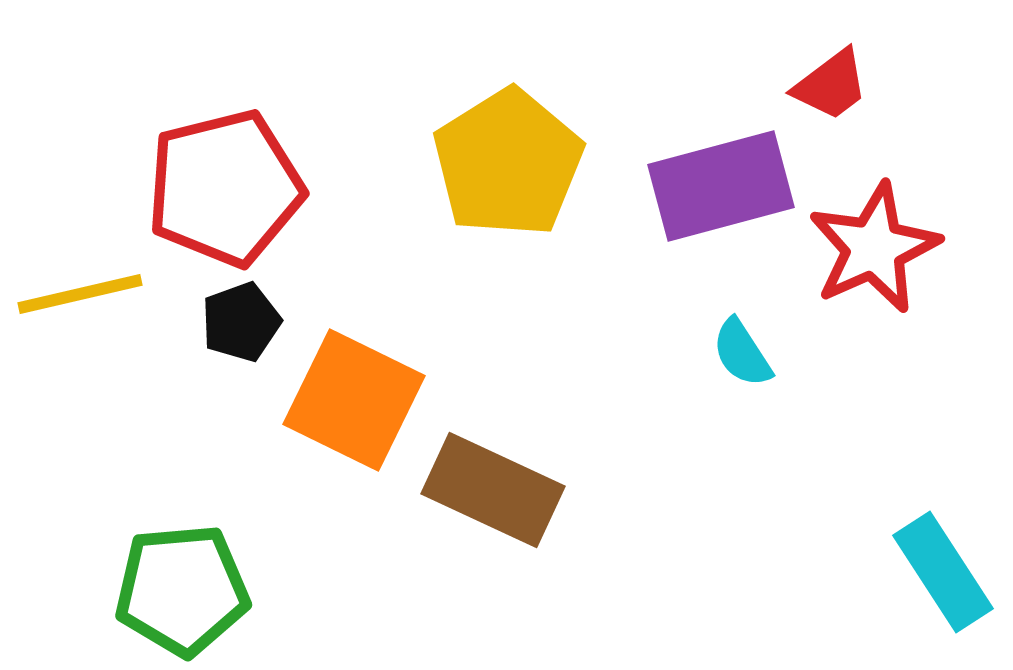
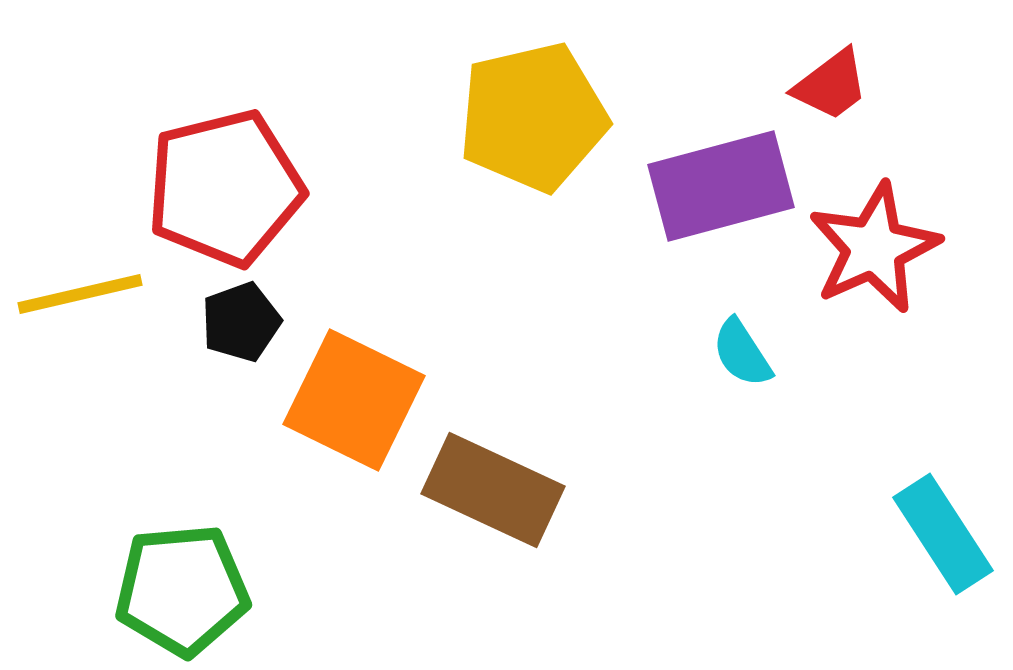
yellow pentagon: moved 25 px right, 46 px up; rotated 19 degrees clockwise
cyan rectangle: moved 38 px up
